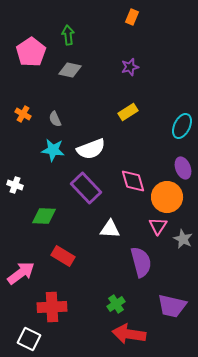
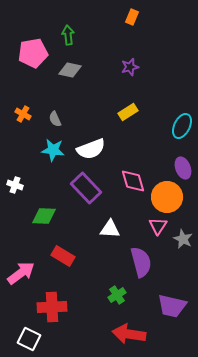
pink pentagon: moved 2 px right, 1 px down; rotated 24 degrees clockwise
green cross: moved 1 px right, 9 px up
